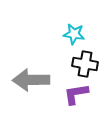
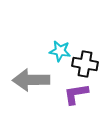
cyan star: moved 14 px left, 17 px down
